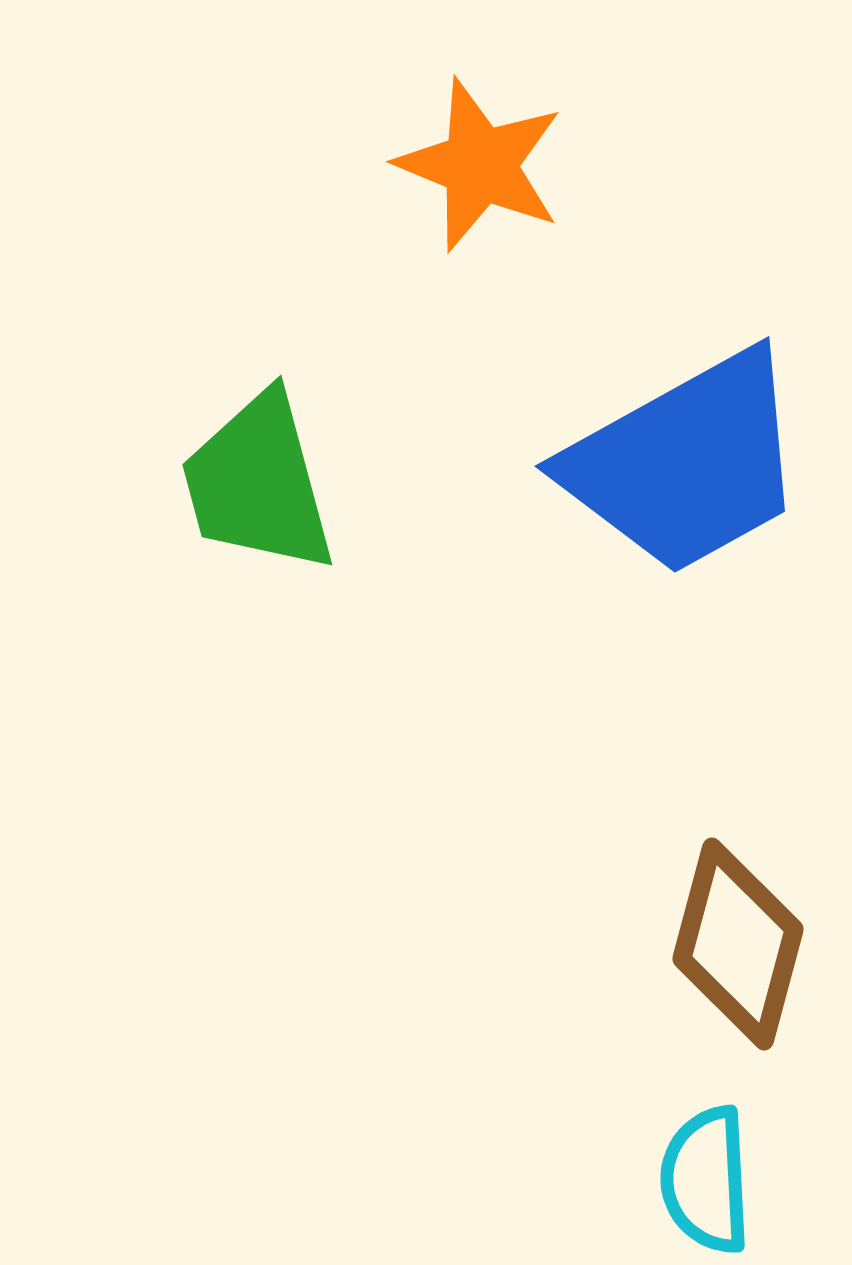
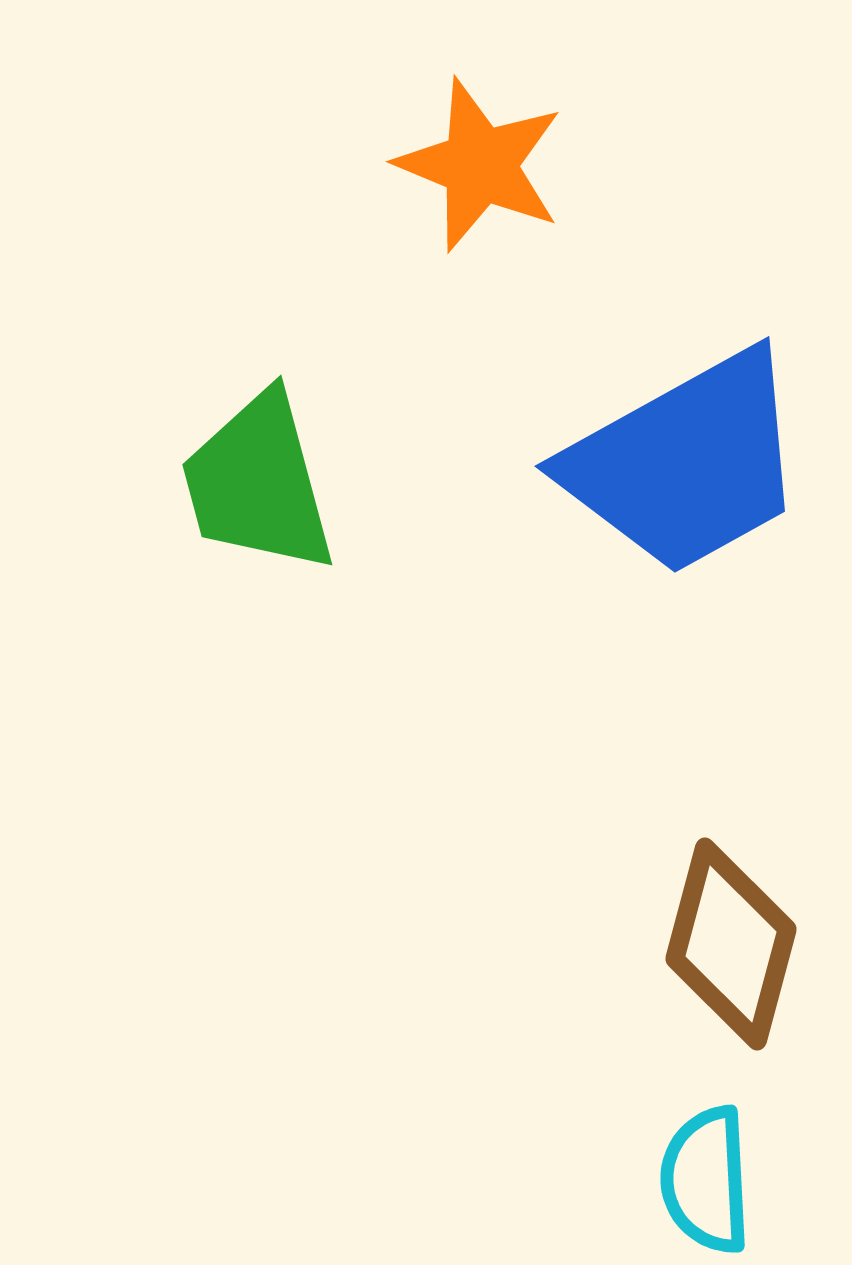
brown diamond: moved 7 px left
